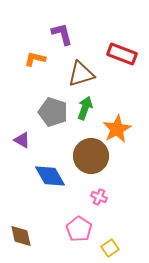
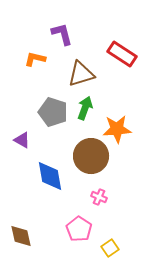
red rectangle: rotated 12 degrees clockwise
orange star: rotated 24 degrees clockwise
blue diamond: rotated 20 degrees clockwise
